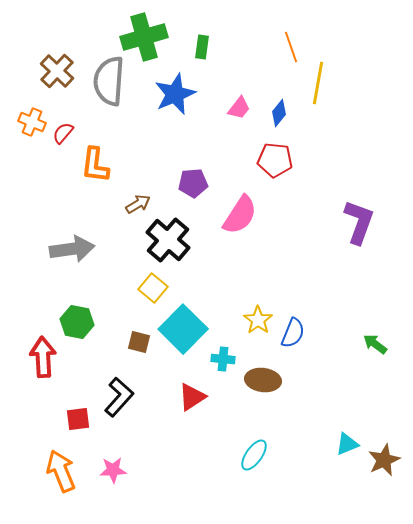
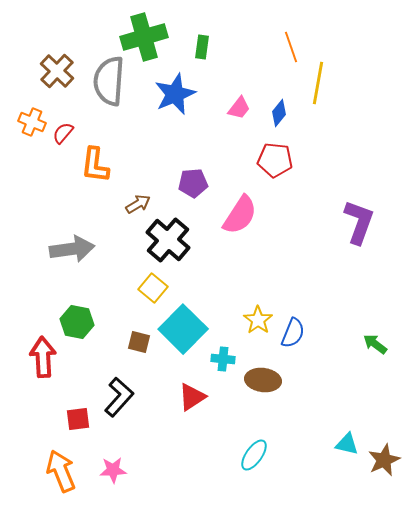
cyan triangle: rotated 35 degrees clockwise
